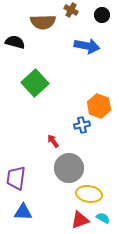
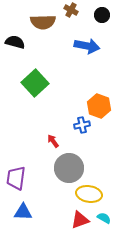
cyan semicircle: moved 1 px right
